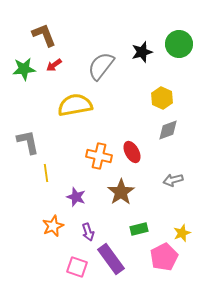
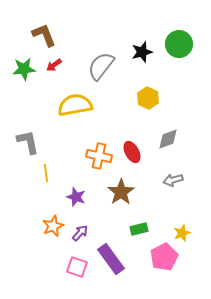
yellow hexagon: moved 14 px left
gray diamond: moved 9 px down
purple arrow: moved 8 px left, 1 px down; rotated 120 degrees counterclockwise
